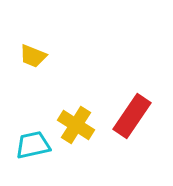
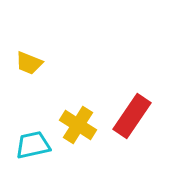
yellow trapezoid: moved 4 px left, 7 px down
yellow cross: moved 2 px right
